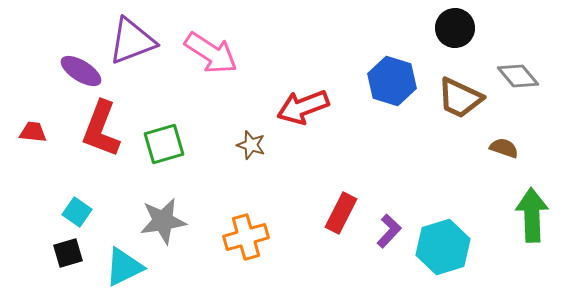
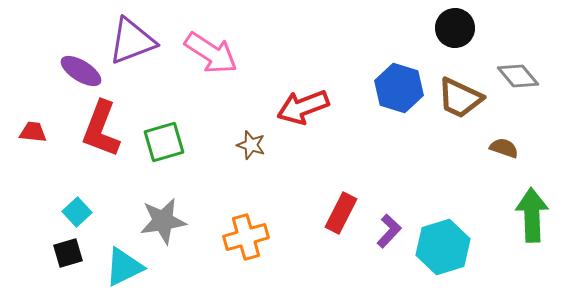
blue hexagon: moved 7 px right, 7 px down
green square: moved 2 px up
cyan square: rotated 12 degrees clockwise
